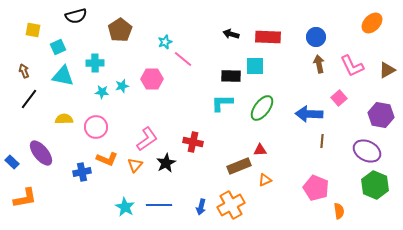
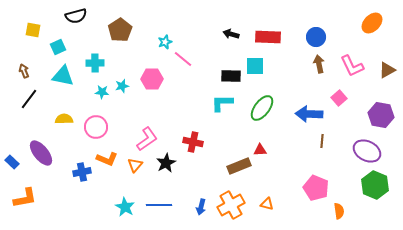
orange triangle at (265, 180): moved 2 px right, 24 px down; rotated 40 degrees clockwise
